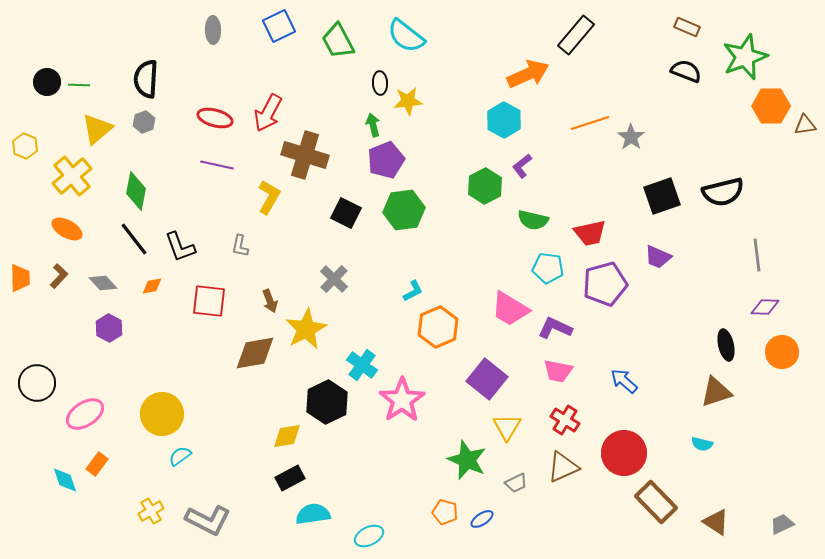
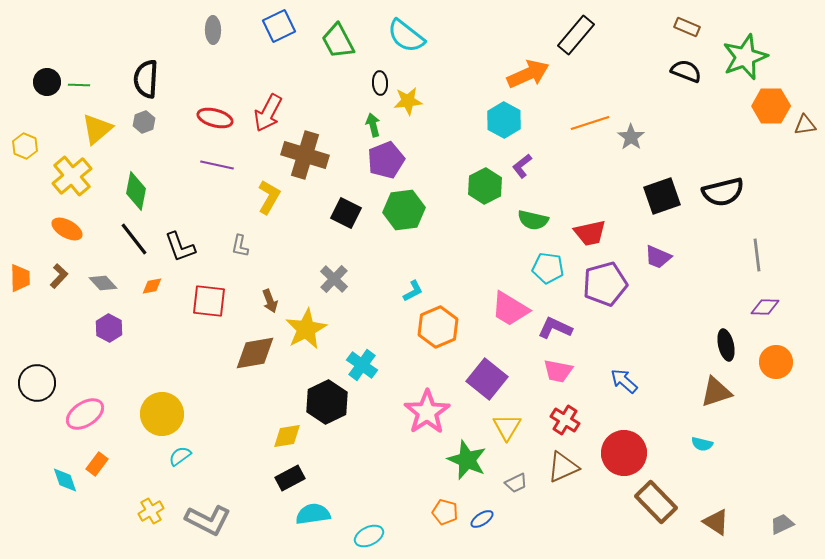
orange circle at (782, 352): moved 6 px left, 10 px down
pink star at (402, 400): moved 25 px right, 12 px down
